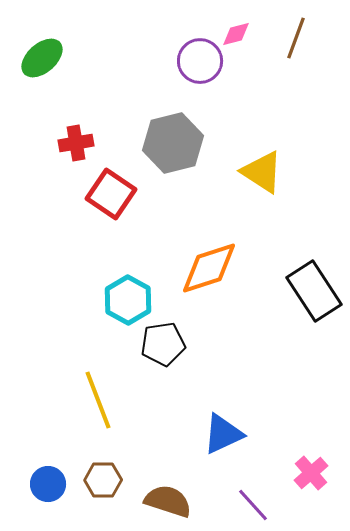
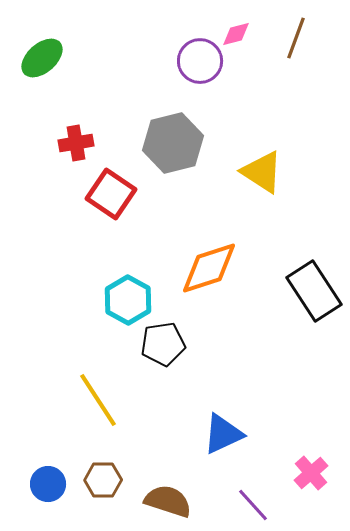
yellow line: rotated 12 degrees counterclockwise
